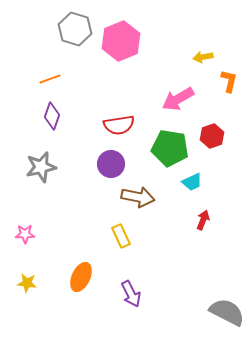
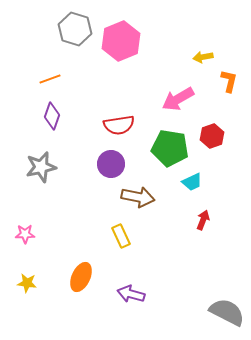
purple arrow: rotated 132 degrees clockwise
